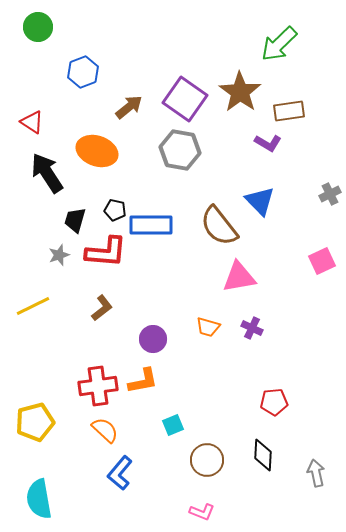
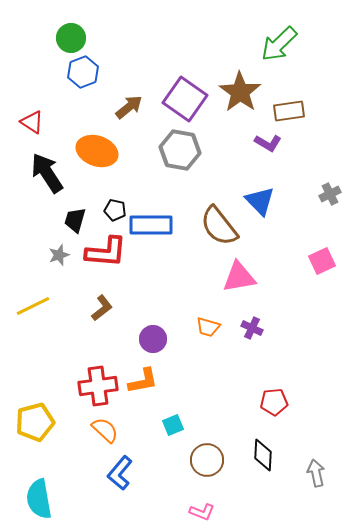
green circle: moved 33 px right, 11 px down
